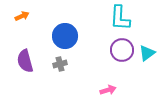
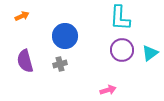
cyan triangle: moved 3 px right
